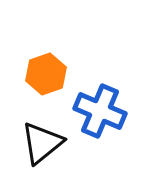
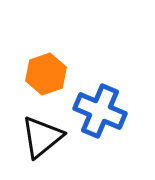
black triangle: moved 6 px up
